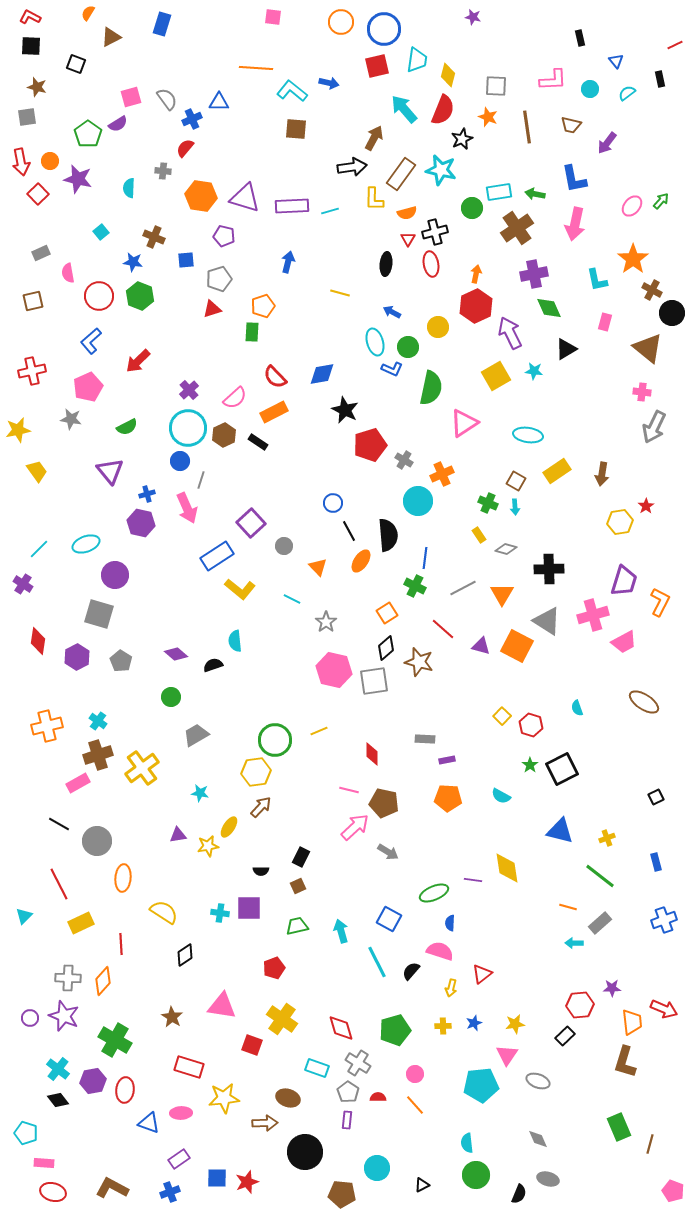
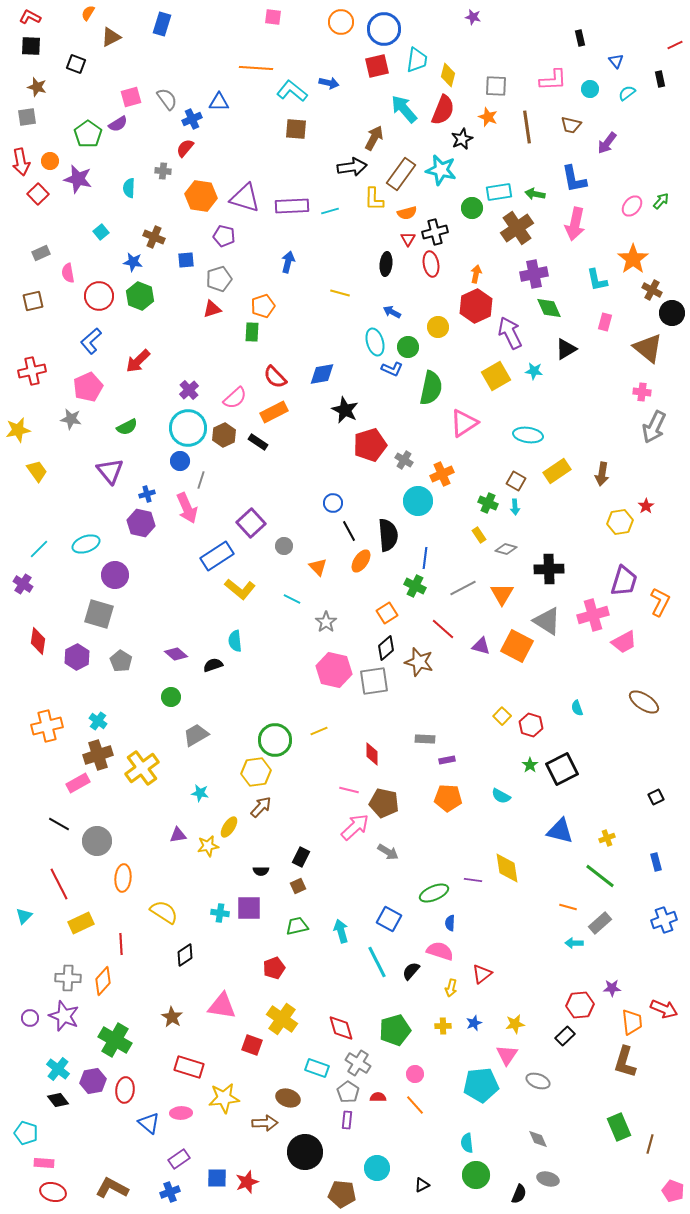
blue triangle at (149, 1123): rotated 20 degrees clockwise
